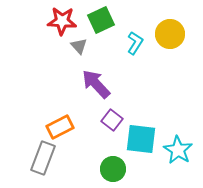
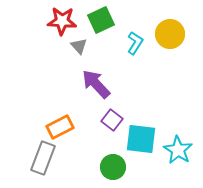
green circle: moved 2 px up
